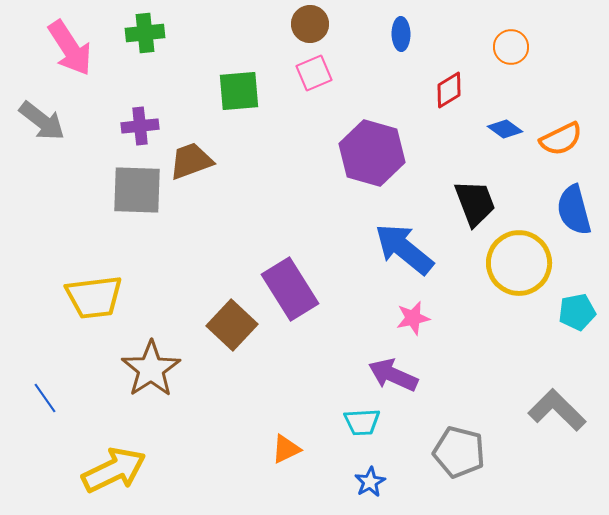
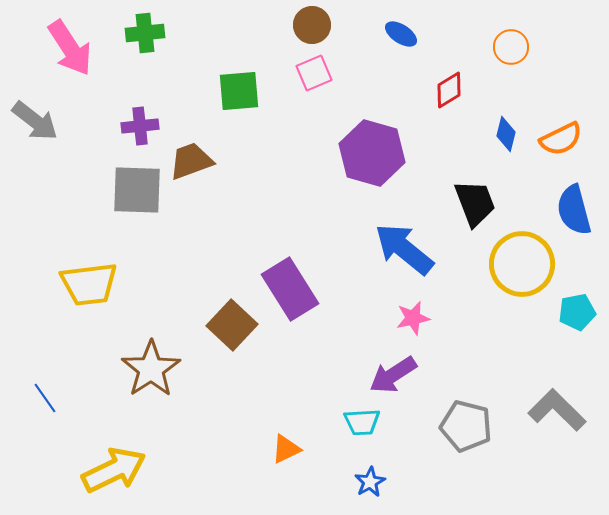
brown circle: moved 2 px right, 1 px down
blue ellipse: rotated 56 degrees counterclockwise
gray arrow: moved 7 px left
blue diamond: moved 1 px right, 5 px down; rotated 68 degrees clockwise
yellow circle: moved 3 px right, 1 px down
yellow trapezoid: moved 5 px left, 13 px up
purple arrow: rotated 57 degrees counterclockwise
gray pentagon: moved 7 px right, 26 px up
